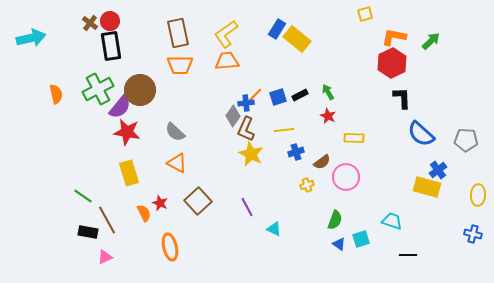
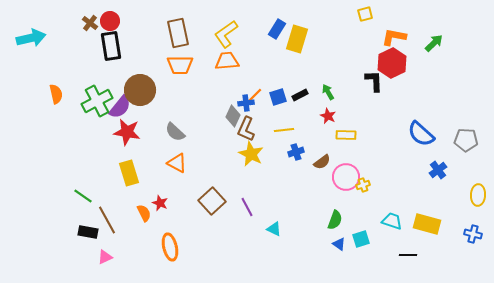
yellow rectangle at (297, 39): rotated 68 degrees clockwise
green arrow at (431, 41): moved 3 px right, 2 px down
green cross at (98, 89): moved 1 px left, 12 px down
black L-shape at (402, 98): moved 28 px left, 17 px up
gray diamond at (233, 116): rotated 10 degrees counterclockwise
yellow rectangle at (354, 138): moved 8 px left, 3 px up
yellow cross at (307, 185): moved 56 px right
yellow rectangle at (427, 187): moved 37 px down
brown square at (198, 201): moved 14 px right
